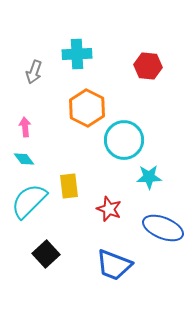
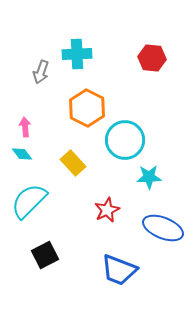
red hexagon: moved 4 px right, 8 px up
gray arrow: moved 7 px right
cyan circle: moved 1 px right
cyan diamond: moved 2 px left, 5 px up
yellow rectangle: moved 4 px right, 23 px up; rotated 35 degrees counterclockwise
red star: moved 2 px left, 1 px down; rotated 25 degrees clockwise
black square: moved 1 px left, 1 px down; rotated 16 degrees clockwise
blue trapezoid: moved 5 px right, 5 px down
